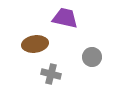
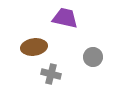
brown ellipse: moved 1 px left, 3 px down
gray circle: moved 1 px right
